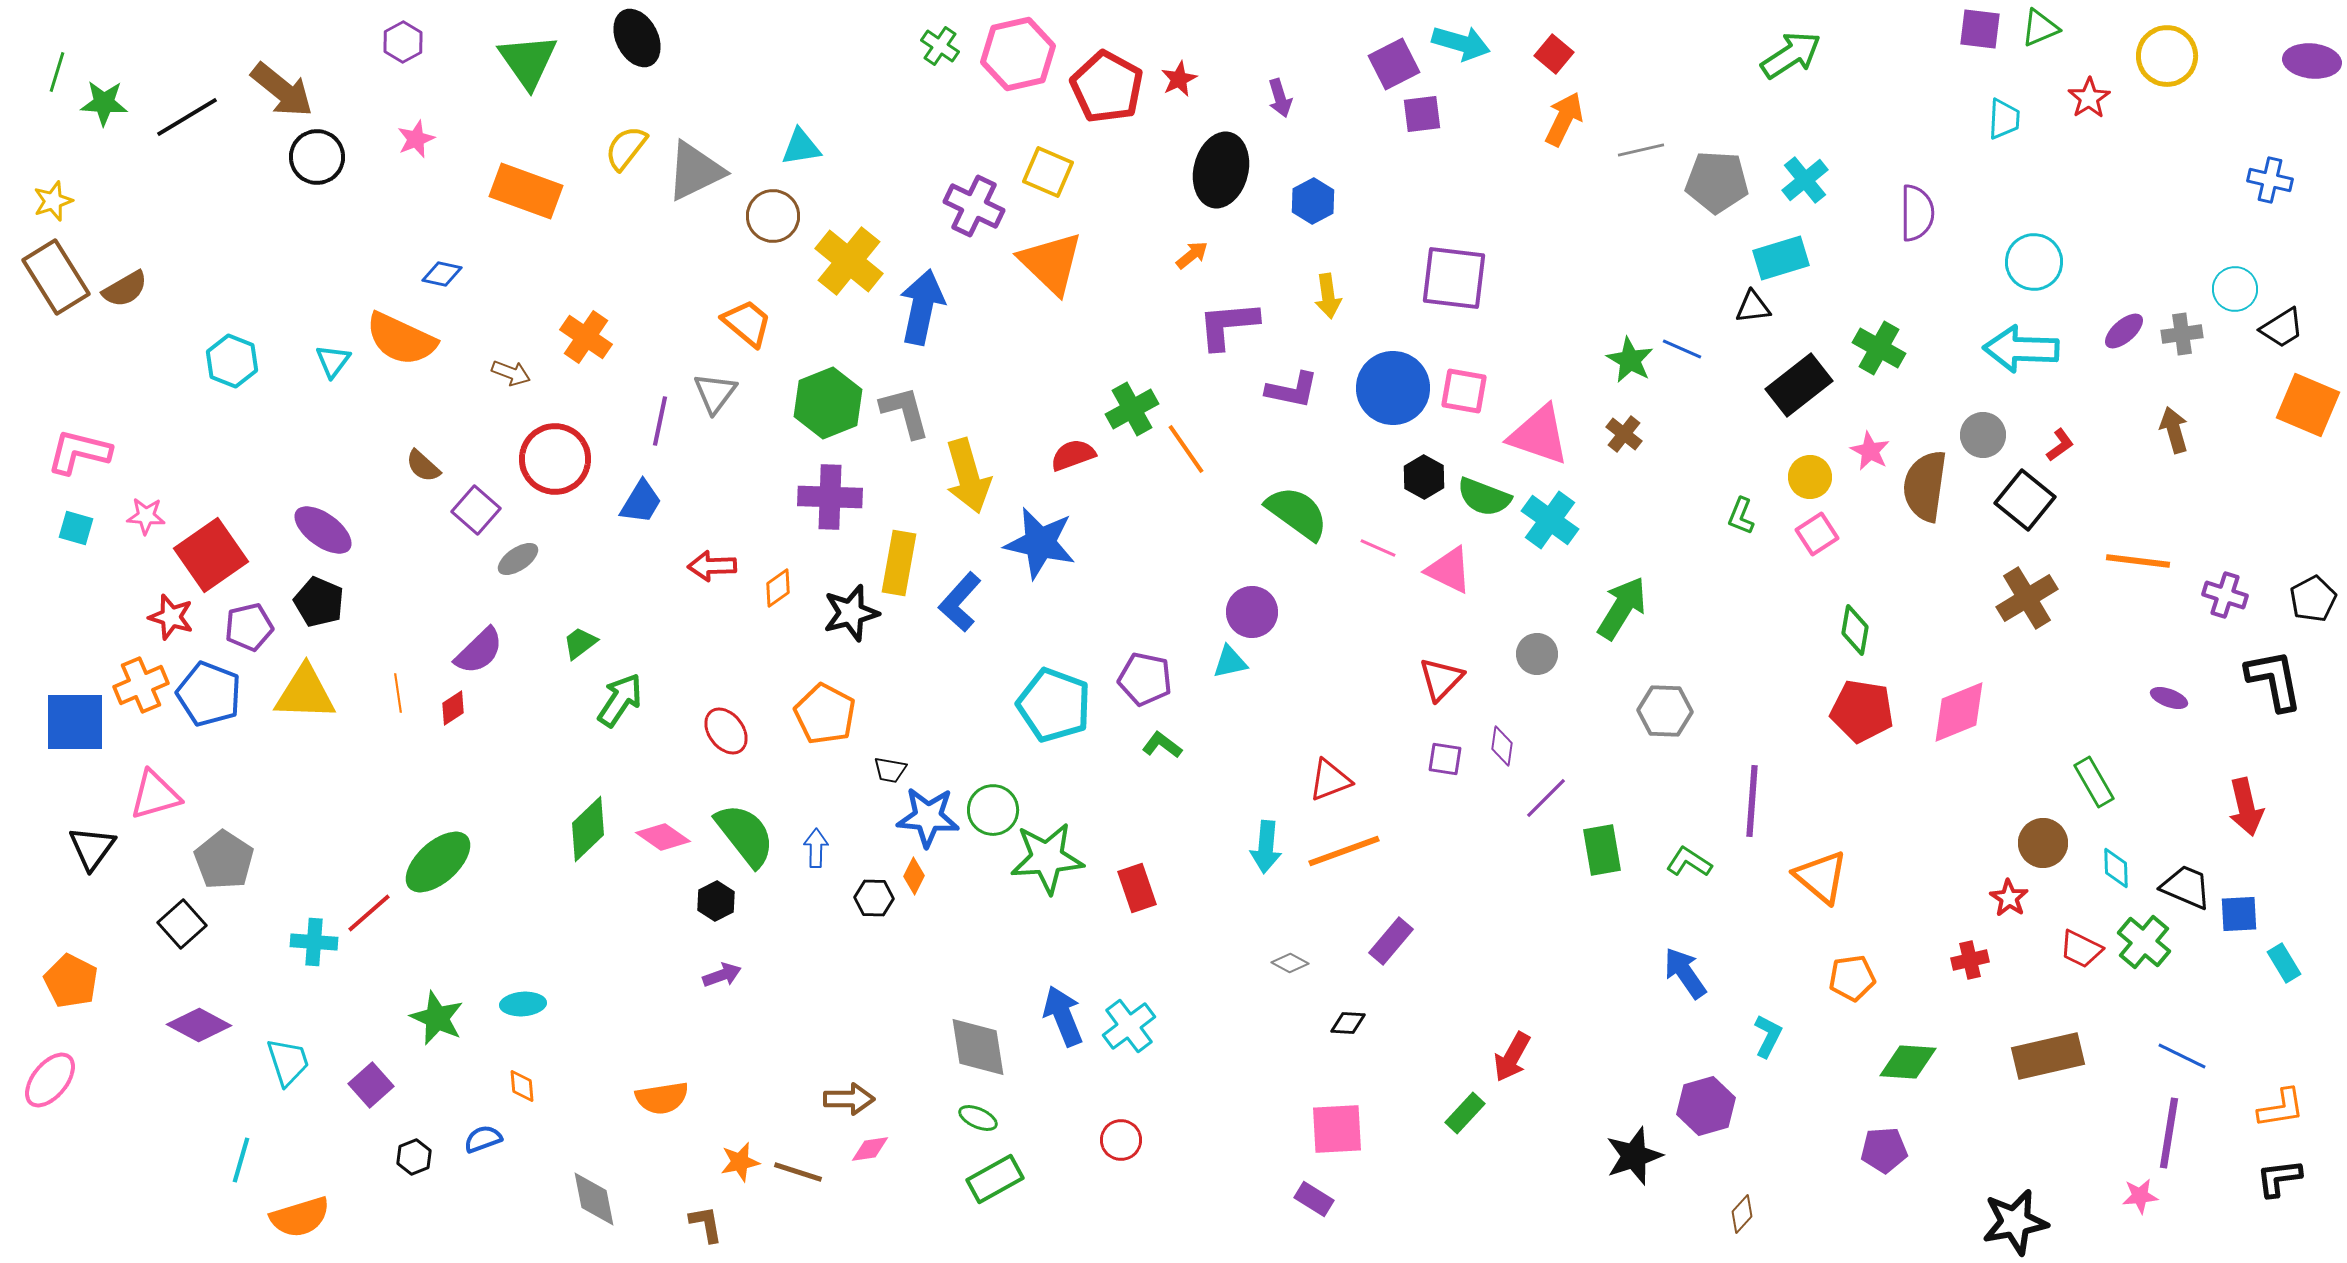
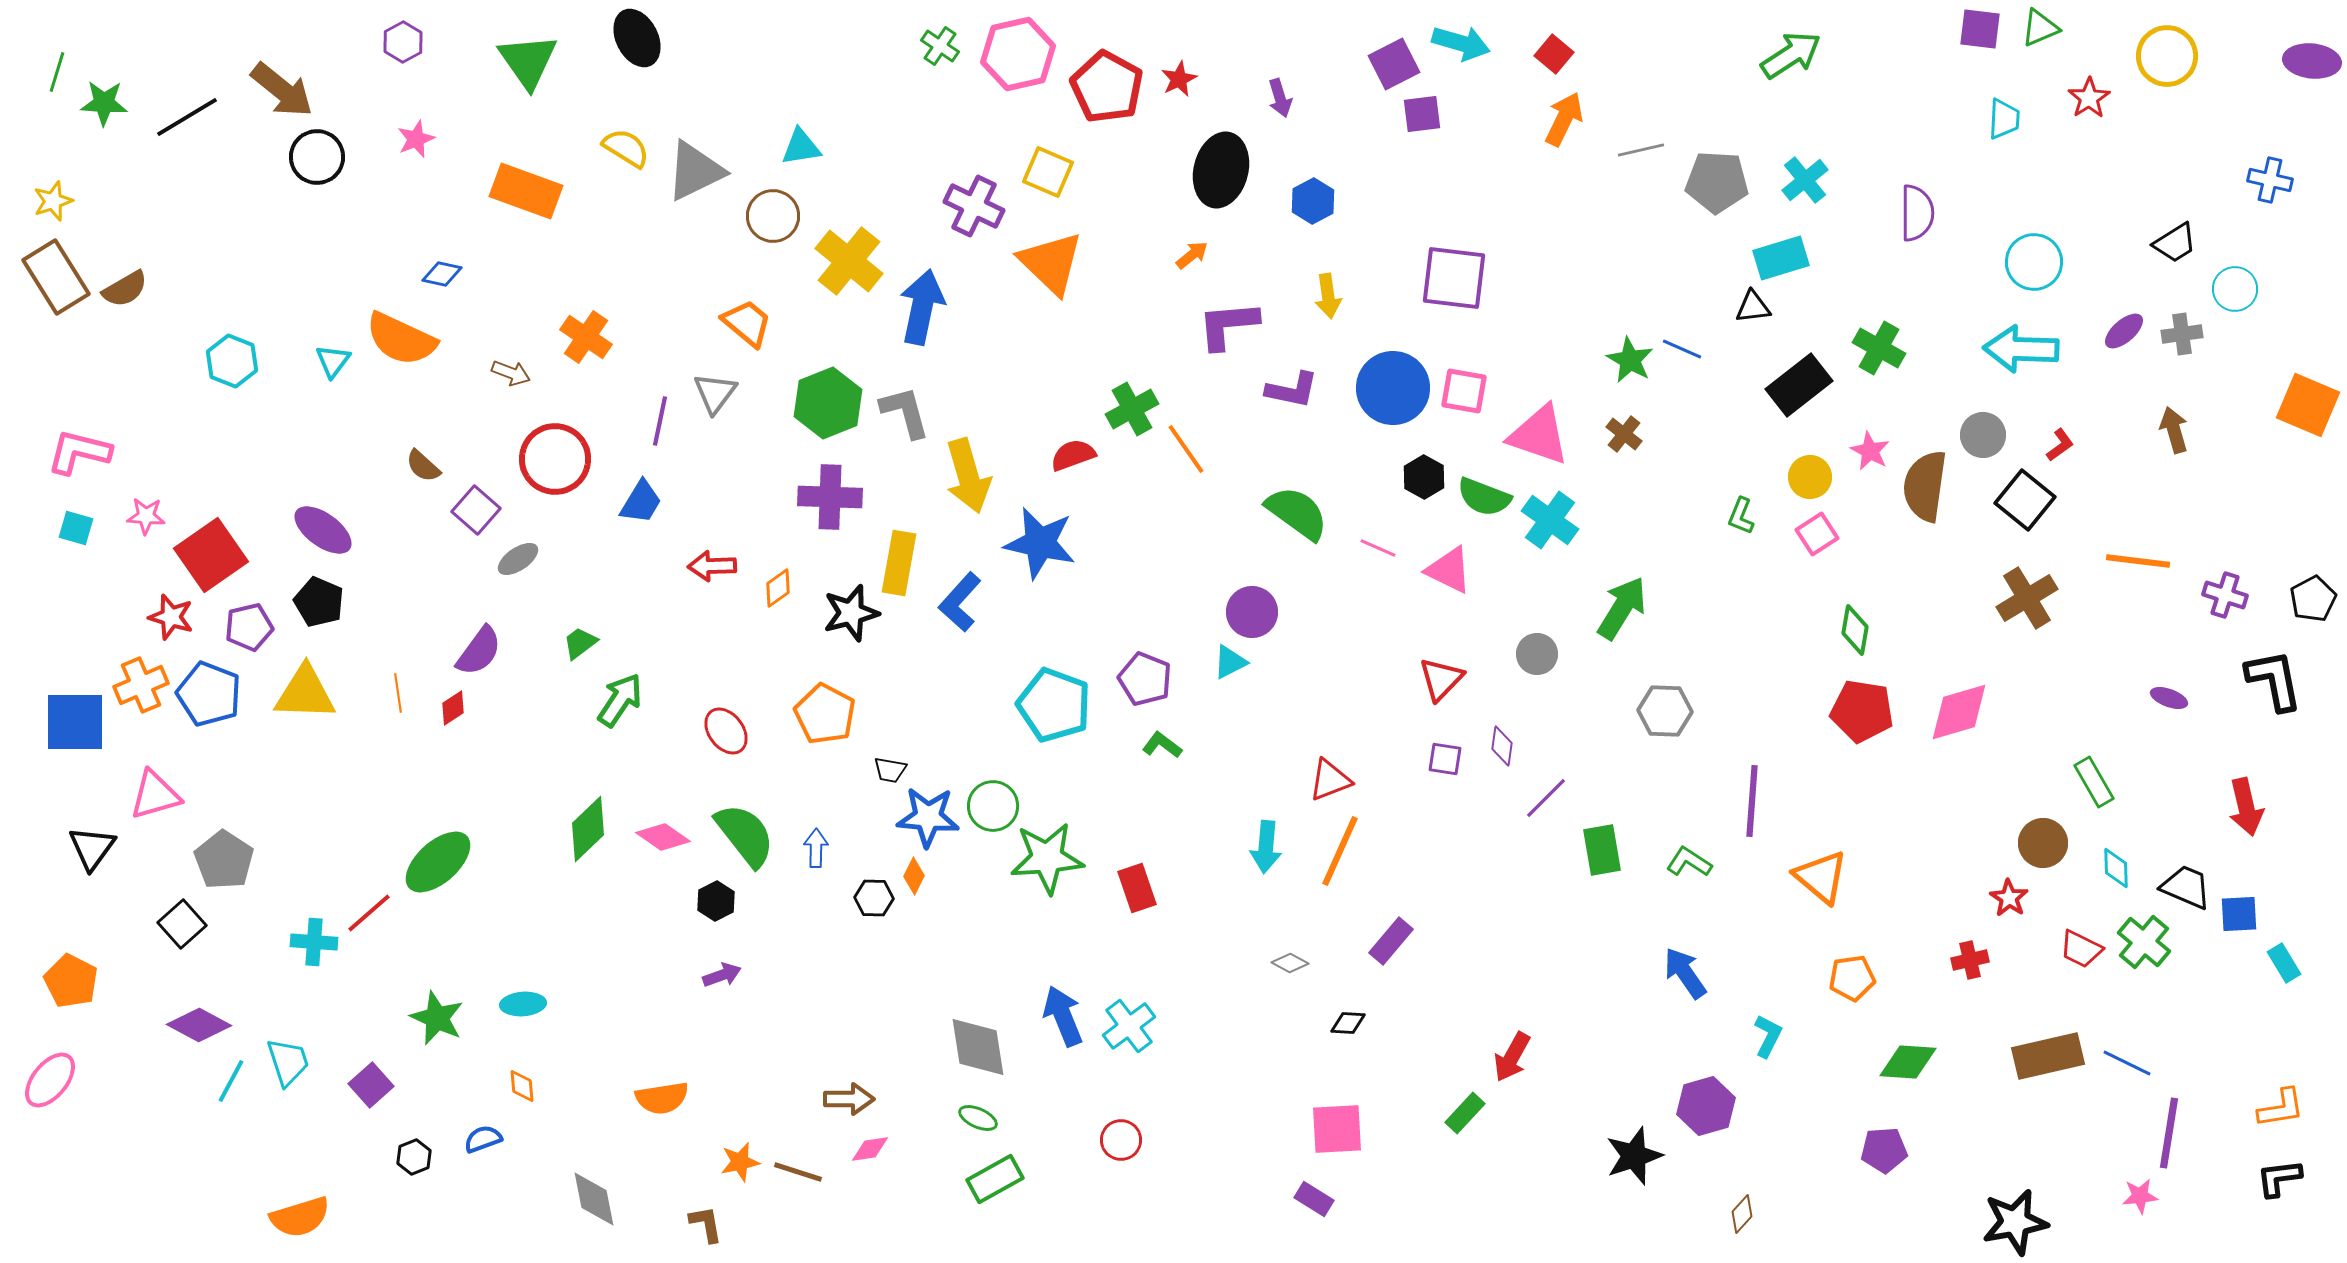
yellow semicircle at (626, 148): rotated 84 degrees clockwise
black trapezoid at (2282, 328): moved 107 px left, 85 px up
purple semicircle at (479, 651): rotated 10 degrees counterclockwise
cyan triangle at (1230, 662): rotated 15 degrees counterclockwise
purple pentagon at (1145, 679): rotated 10 degrees clockwise
pink diamond at (1959, 712): rotated 6 degrees clockwise
green circle at (993, 810): moved 4 px up
orange line at (1344, 851): moved 4 px left; rotated 46 degrees counterclockwise
blue line at (2182, 1056): moved 55 px left, 7 px down
cyan line at (241, 1160): moved 10 px left, 79 px up; rotated 12 degrees clockwise
